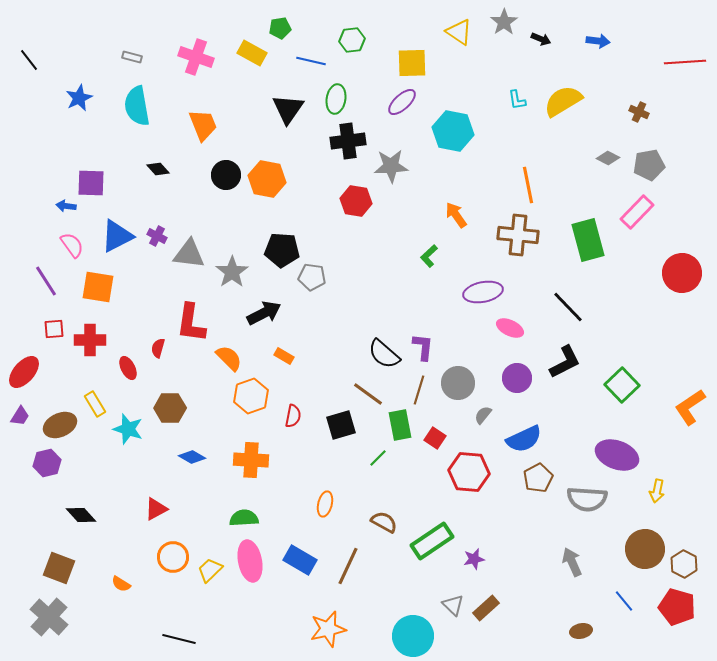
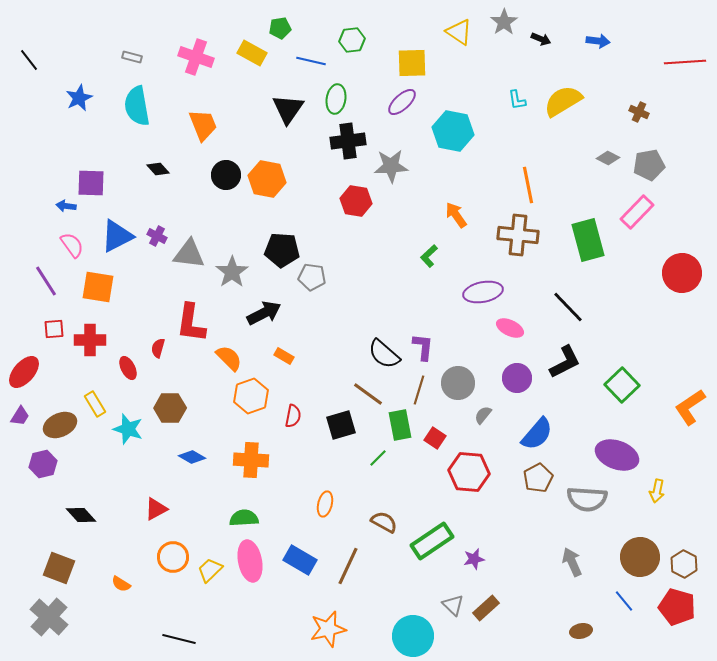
blue semicircle at (524, 439): moved 13 px right, 5 px up; rotated 24 degrees counterclockwise
purple hexagon at (47, 463): moved 4 px left, 1 px down
brown circle at (645, 549): moved 5 px left, 8 px down
